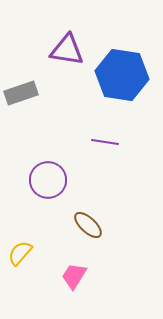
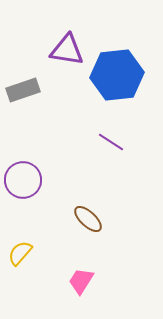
blue hexagon: moved 5 px left; rotated 15 degrees counterclockwise
gray rectangle: moved 2 px right, 3 px up
purple line: moved 6 px right; rotated 24 degrees clockwise
purple circle: moved 25 px left
brown ellipse: moved 6 px up
pink trapezoid: moved 7 px right, 5 px down
